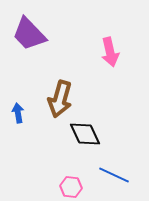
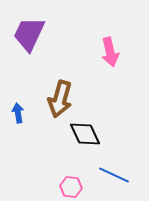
purple trapezoid: rotated 69 degrees clockwise
